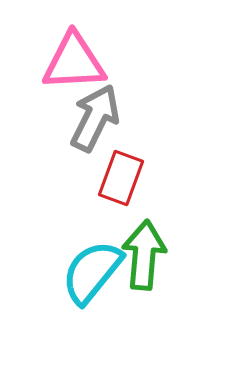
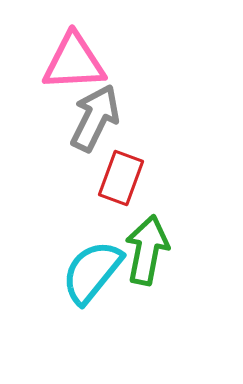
green arrow: moved 3 px right, 5 px up; rotated 6 degrees clockwise
